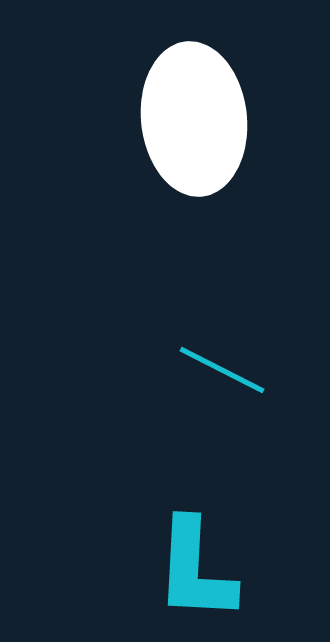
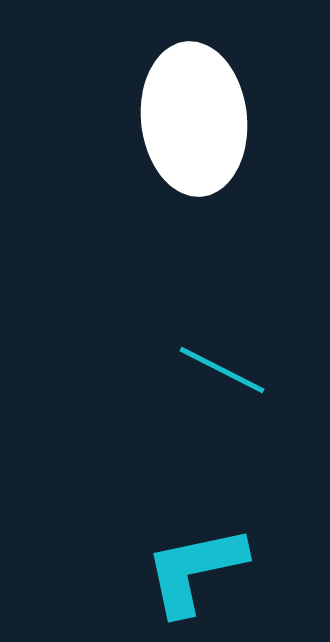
cyan L-shape: rotated 75 degrees clockwise
